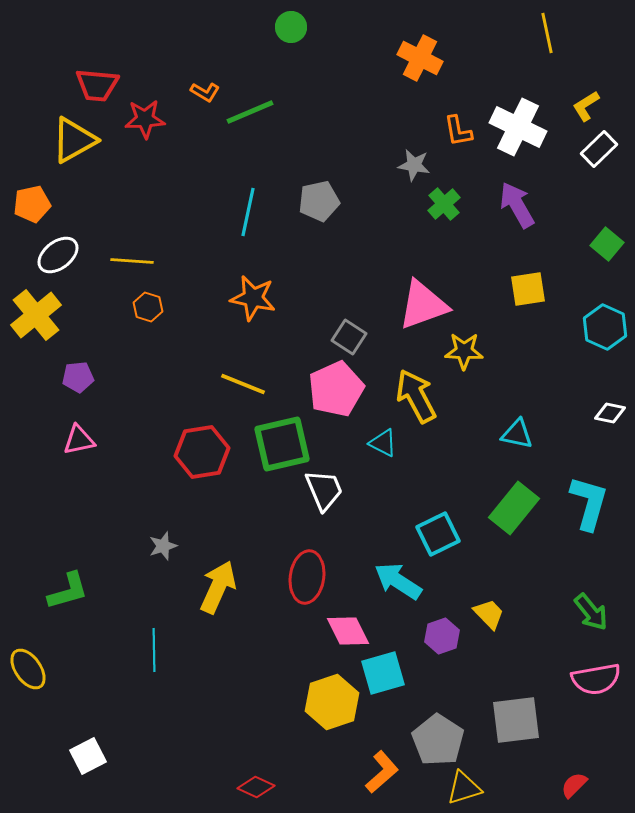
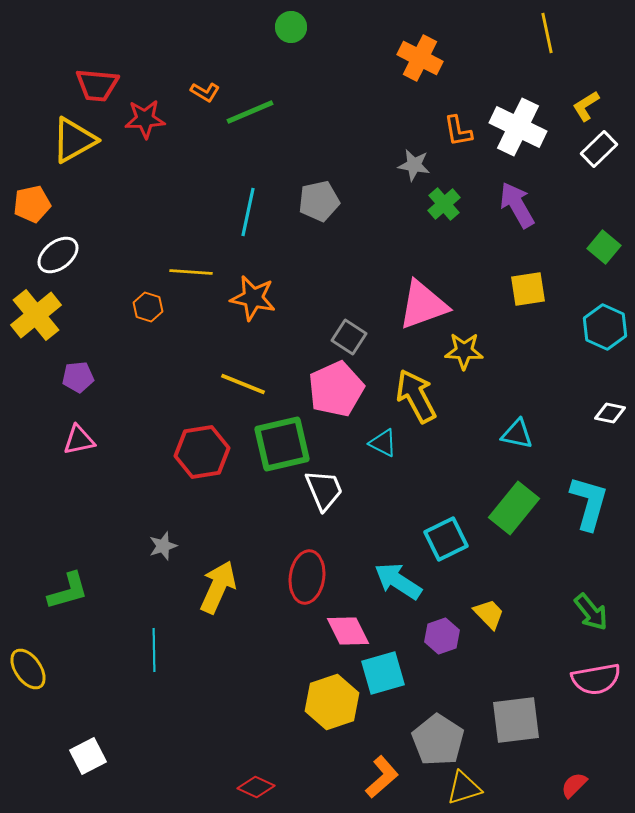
green square at (607, 244): moved 3 px left, 3 px down
yellow line at (132, 261): moved 59 px right, 11 px down
cyan square at (438, 534): moved 8 px right, 5 px down
orange L-shape at (382, 772): moved 5 px down
